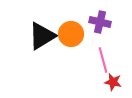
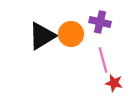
red star: moved 1 px right, 1 px down
